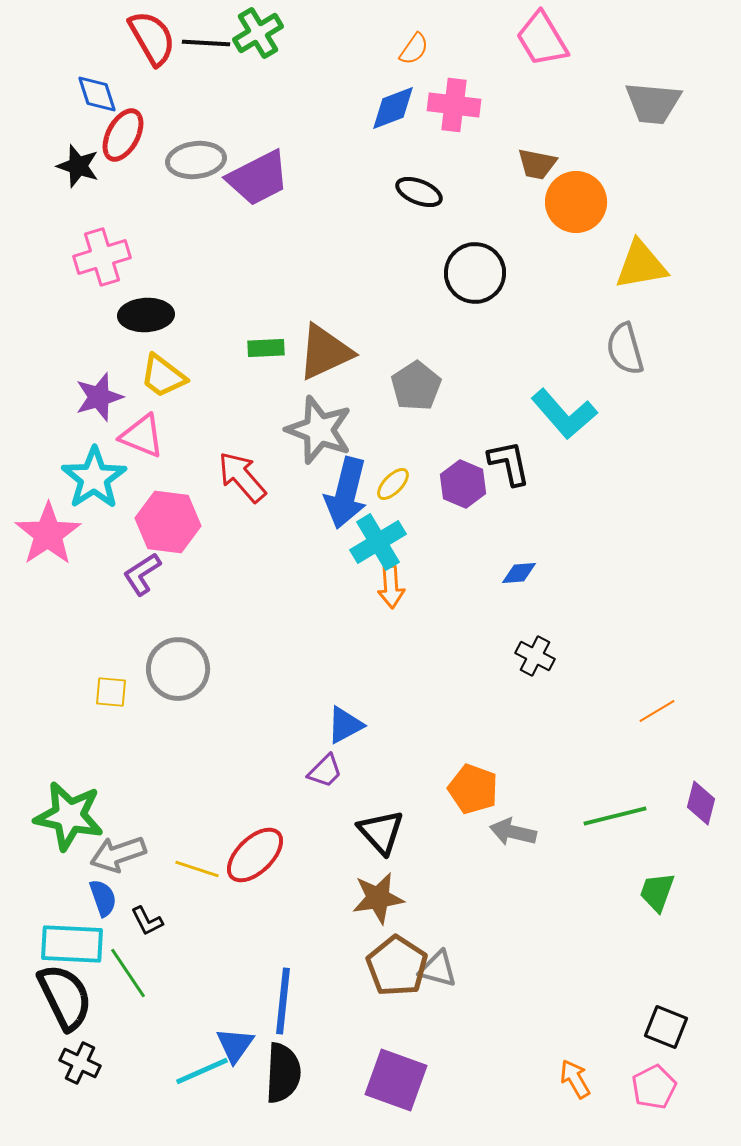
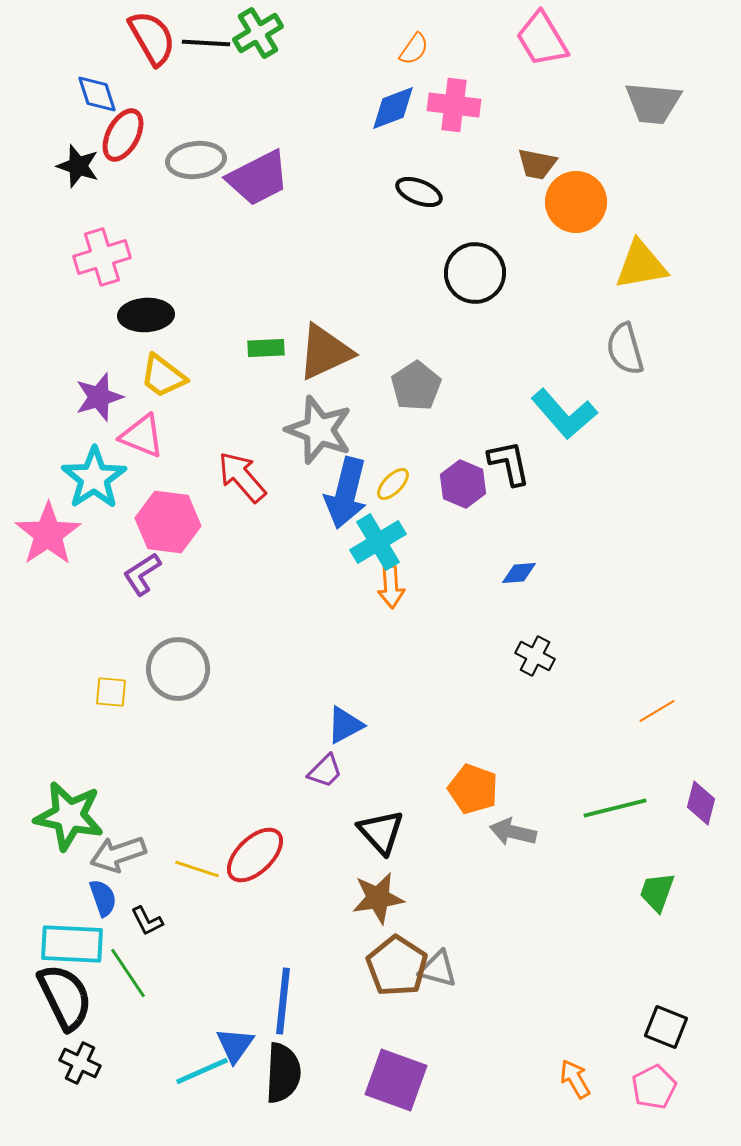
green line at (615, 816): moved 8 px up
